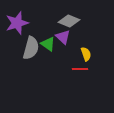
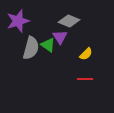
purple star: moved 1 px right, 2 px up
purple triangle: moved 3 px left; rotated 14 degrees clockwise
green triangle: moved 1 px down
yellow semicircle: rotated 64 degrees clockwise
red line: moved 5 px right, 10 px down
